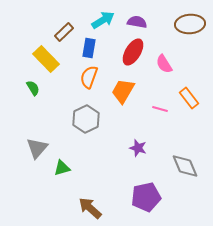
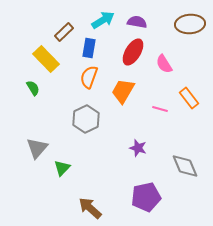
green triangle: rotated 30 degrees counterclockwise
